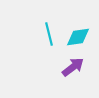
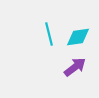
purple arrow: moved 2 px right
